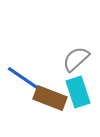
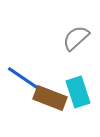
gray semicircle: moved 21 px up
